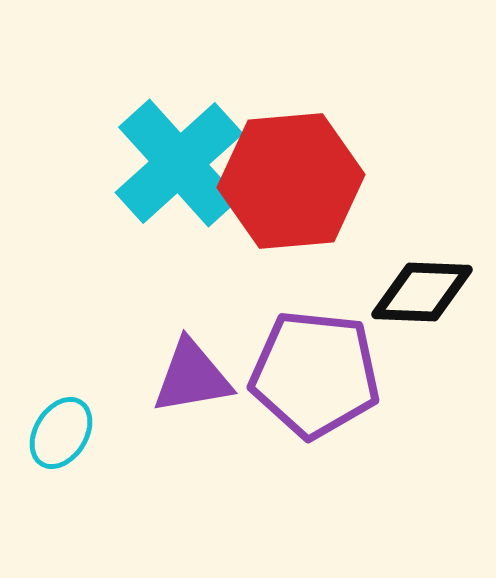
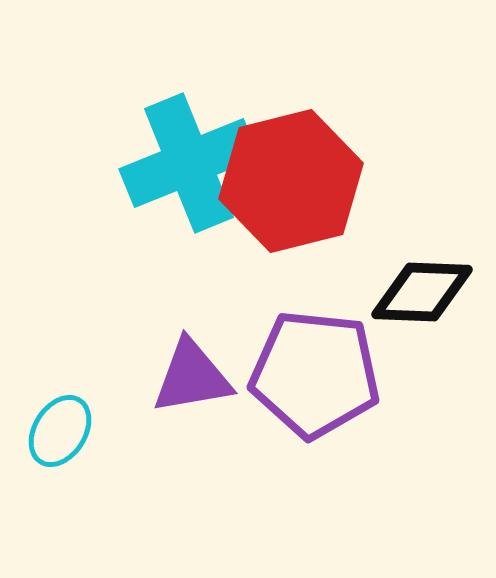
cyan cross: moved 10 px right; rotated 20 degrees clockwise
red hexagon: rotated 9 degrees counterclockwise
cyan ellipse: moved 1 px left, 2 px up
